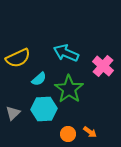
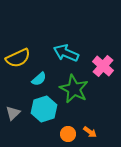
green star: moved 5 px right; rotated 8 degrees counterclockwise
cyan hexagon: rotated 15 degrees counterclockwise
